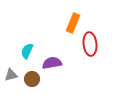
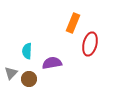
red ellipse: rotated 20 degrees clockwise
cyan semicircle: rotated 21 degrees counterclockwise
gray triangle: moved 2 px up; rotated 32 degrees counterclockwise
brown circle: moved 3 px left
